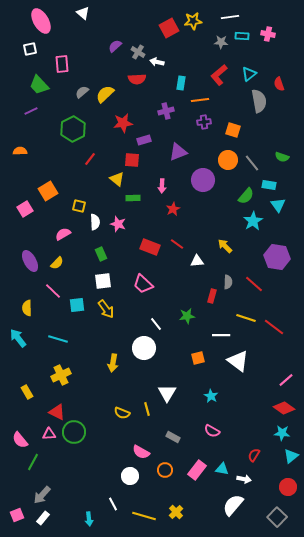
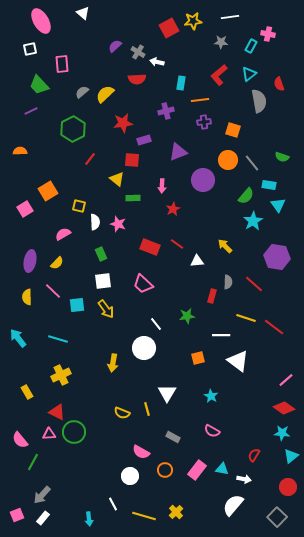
cyan rectangle at (242, 36): moved 9 px right, 10 px down; rotated 64 degrees counterclockwise
purple ellipse at (30, 261): rotated 40 degrees clockwise
yellow semicircle at (27, 308): moved 11 px up
